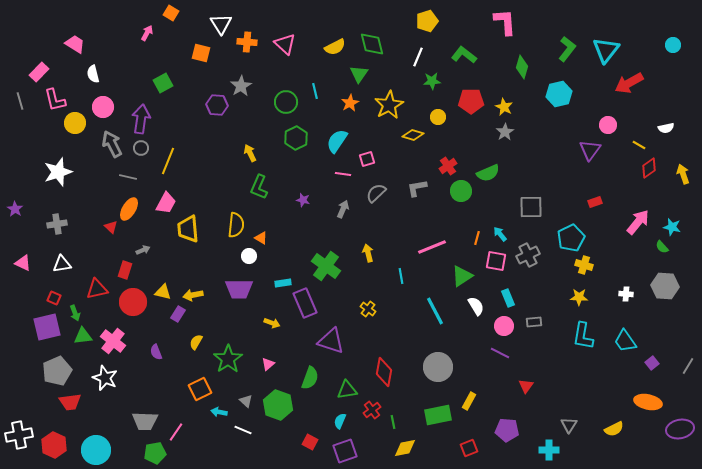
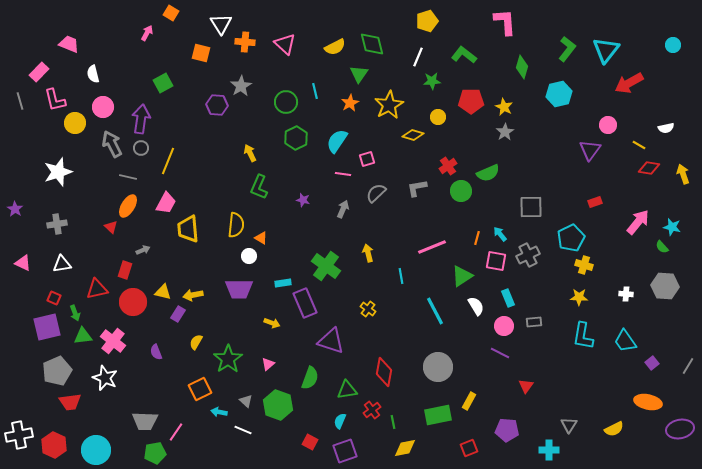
orange cross at (247, 42): moved 2 px left
pink trapezoid at (75, 44): moved 6 px left; rotated 10 degrees counterclockwise
red diamond at (649, 168): rotated 45 degrees clockwise
orange ellipse at (129, 209): moved 1 px left, 3 px up
